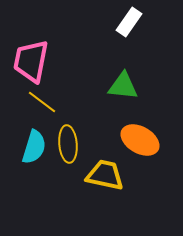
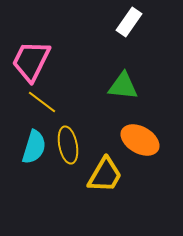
pink trapezoid: rotated 15 degrees clockwise
yellow ellipse: moved 1 px down; rotated 6 degrees counterclockwise
yellow trapezoid: rotated 108 degrees clockwise
